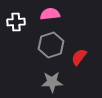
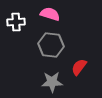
pink semicircle: rotated 24 degrees clockwise
gray hexagon: rotated 25 degrees clockwise
red semicircle: moved 10 px down
